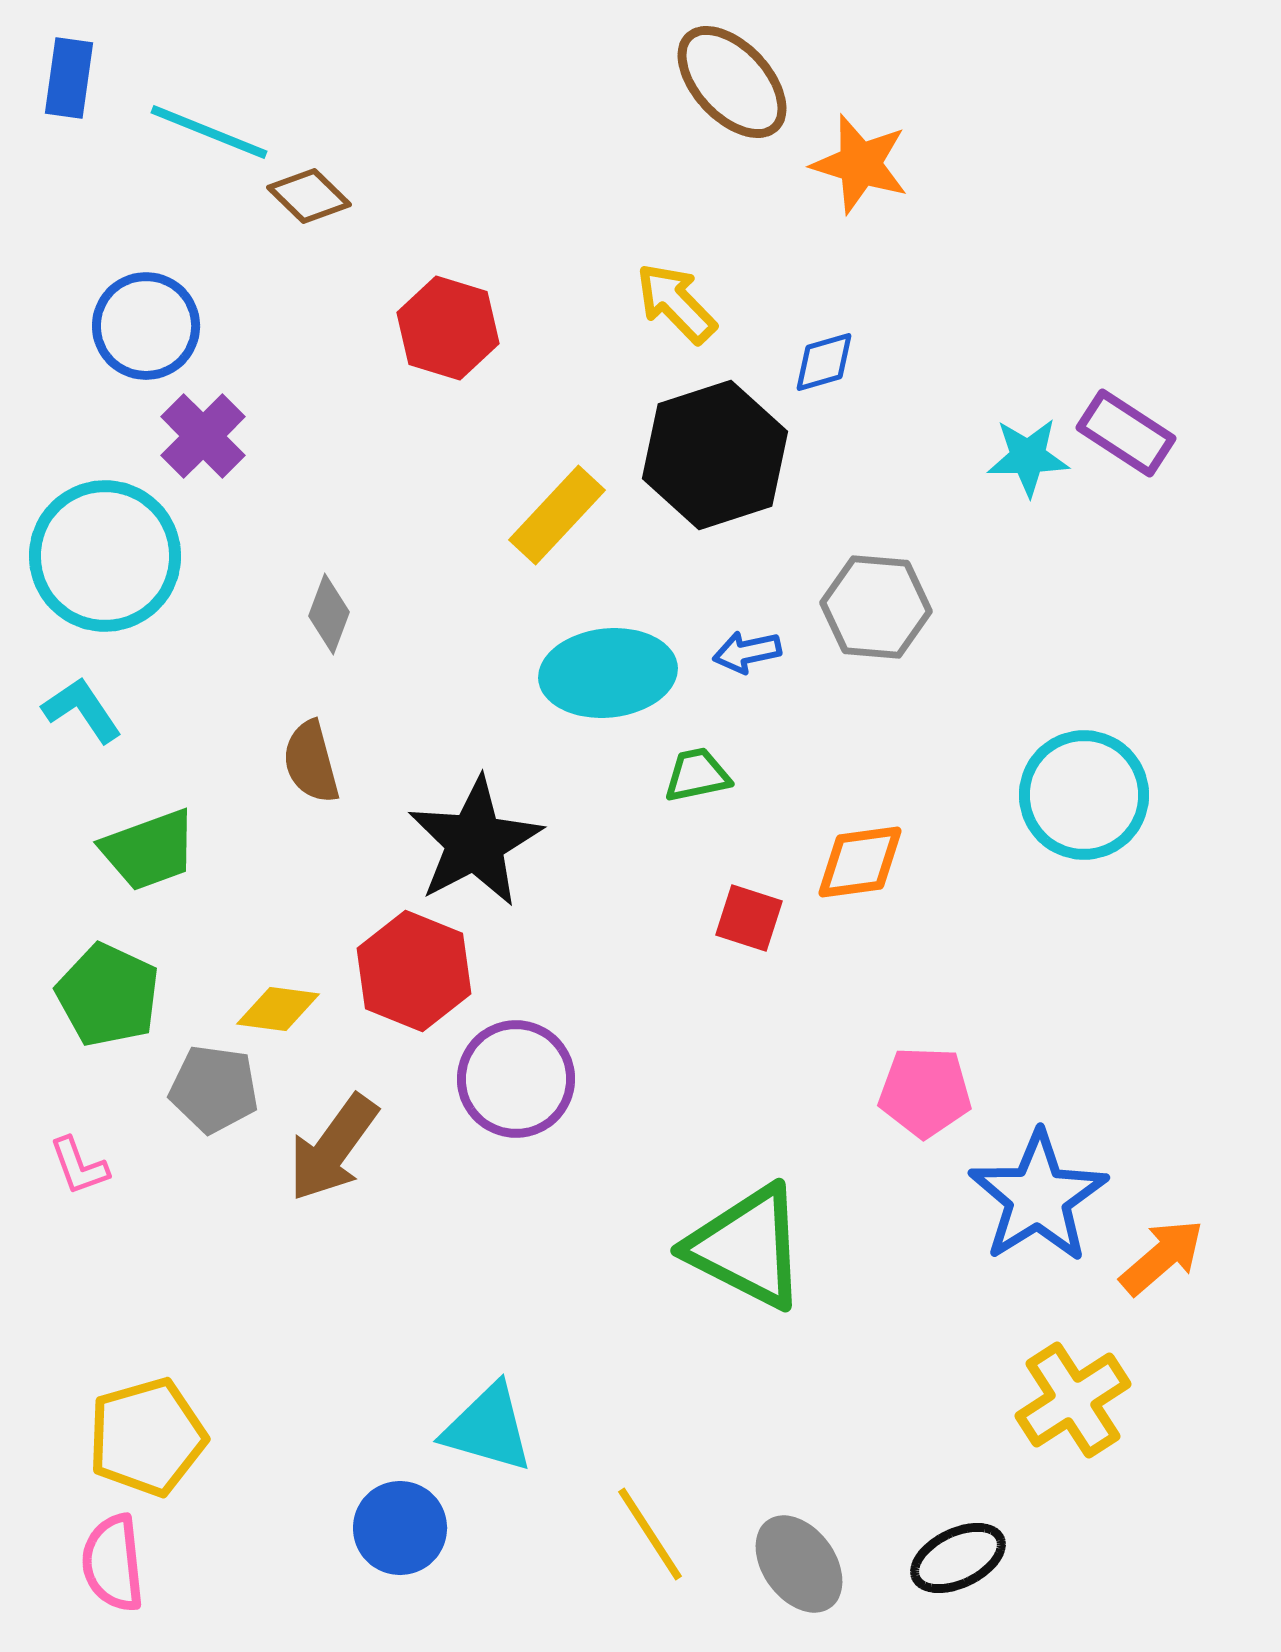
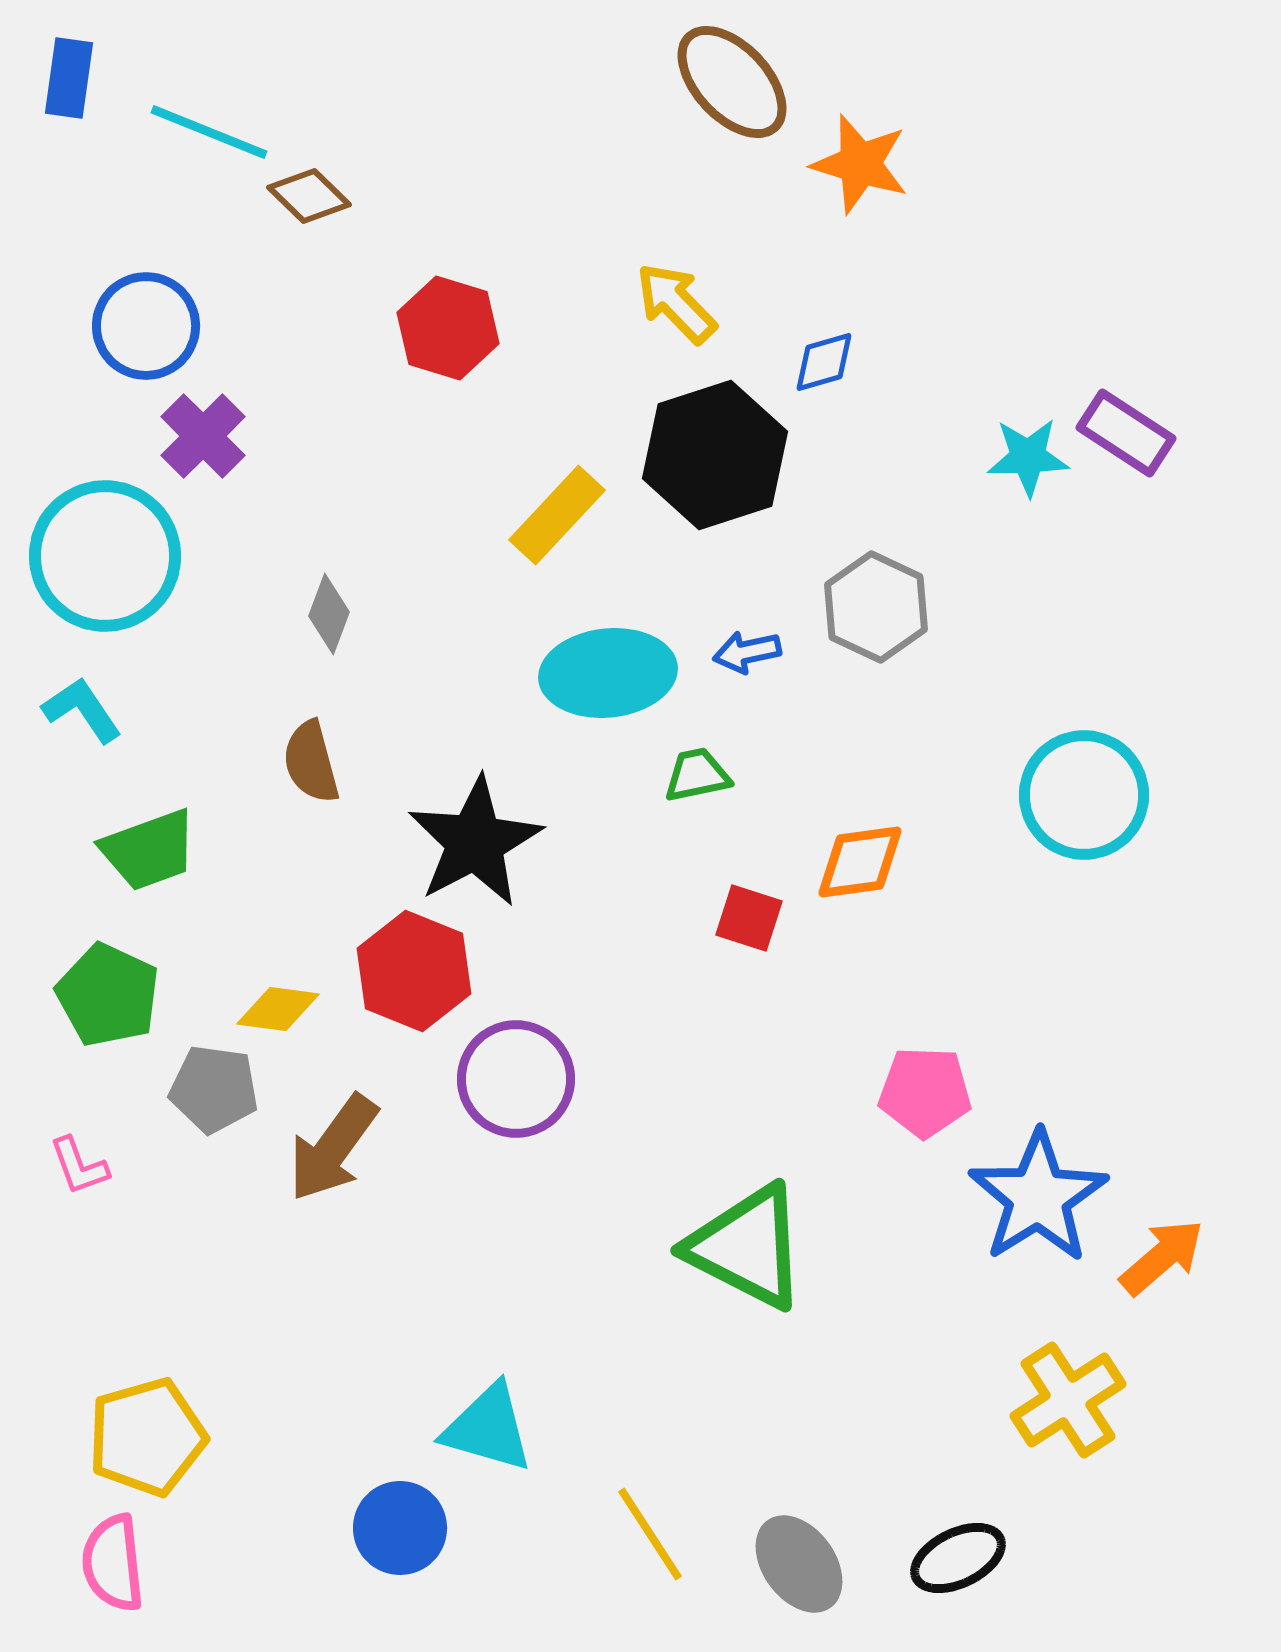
gray hexagon at (876, 607): rotated 20 degrees clockwise
yellow cross at (1073, 1400): moved 5 px left
